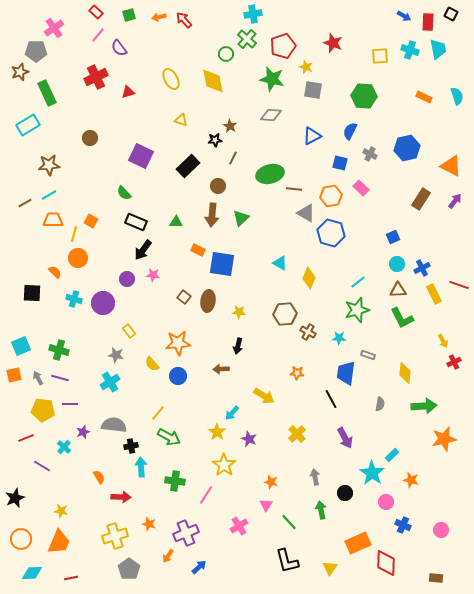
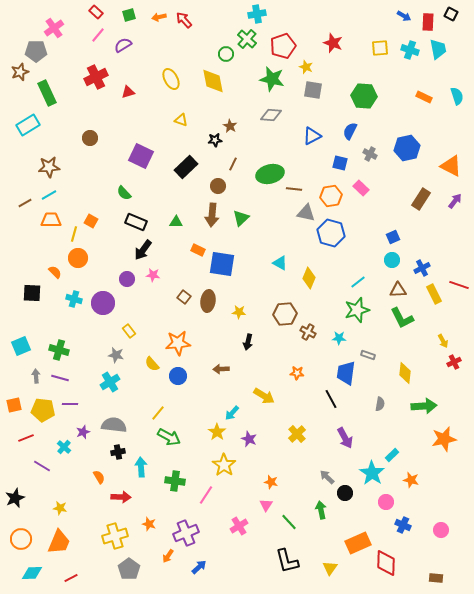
cyan cross at (253, 14): moved 4 px right
purple semicircle at (119, 48): moved 4 px right, 3 px up; rotated 96 degrees clockwise
yellow square at (380, 56): moved 8 px up
brown line at (233, 158): moved 6 px down
brown star at (49, 165): moved 2 px down
black rectangle at (188, 166): moved 2 px left, 1 px down
gray triangle at (306, 213): rotated 18 degrees counterclockwise
orange trapezoid at (53, 220): moved 2 px left
cyan circle at (397, 264): moved 5 px left, 4 px up
black arrow at (238, 346): moved 10 px right, 4 px up
orange square at (14, 375): moved 30 px down
gray arrow at (38, 378): moved 2 px left, 2 px up; rotated 24 degrees clockwise
black cross at (131, 446): moved 13 px left, 6 px down
gray arrow at (315, 477): moved 12 px right; rotated 35 degrees counterclockwise
yellow star at (61, 511): moved 1 px left, 3 px up
red line at (71, 578): rotated 16 degrees counterclockwise
